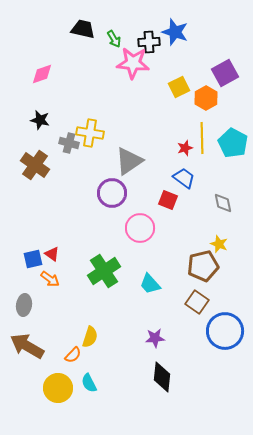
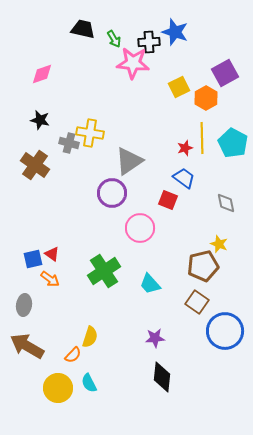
gray diamond: moved 3 px right
